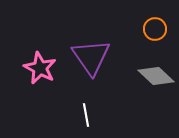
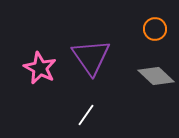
white line: rotated 45 degrees clockwise
